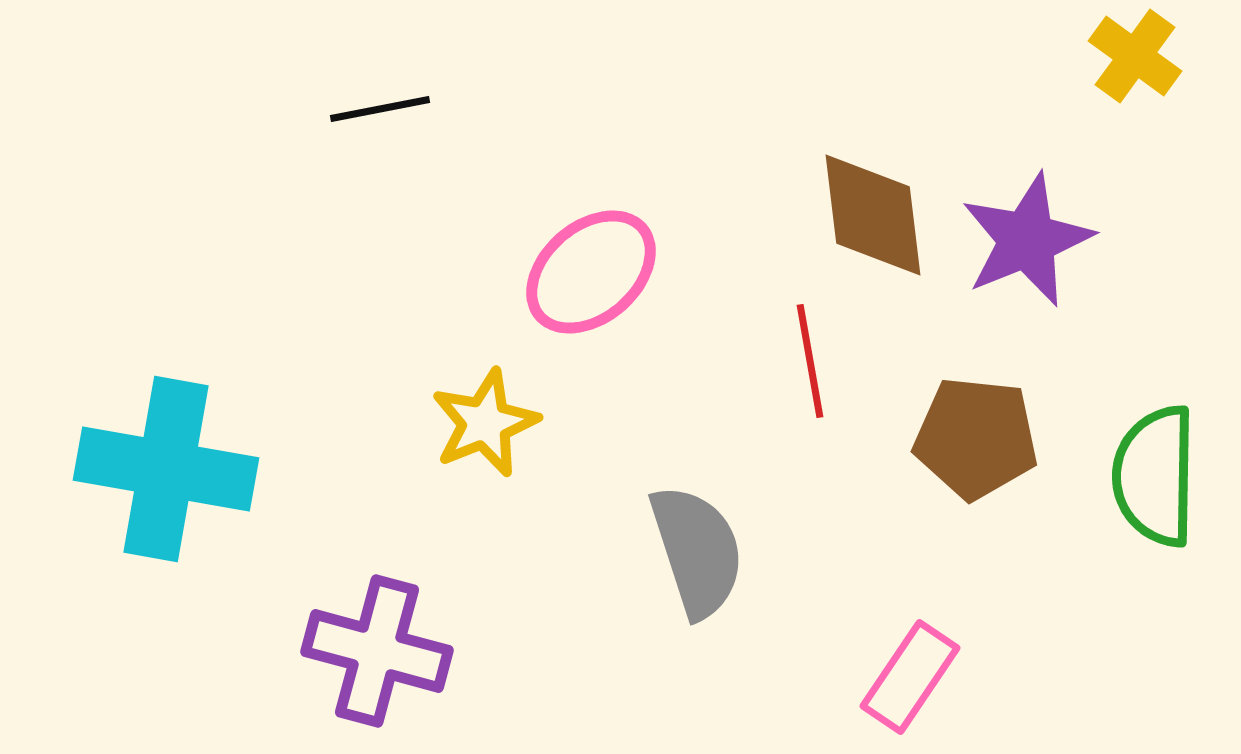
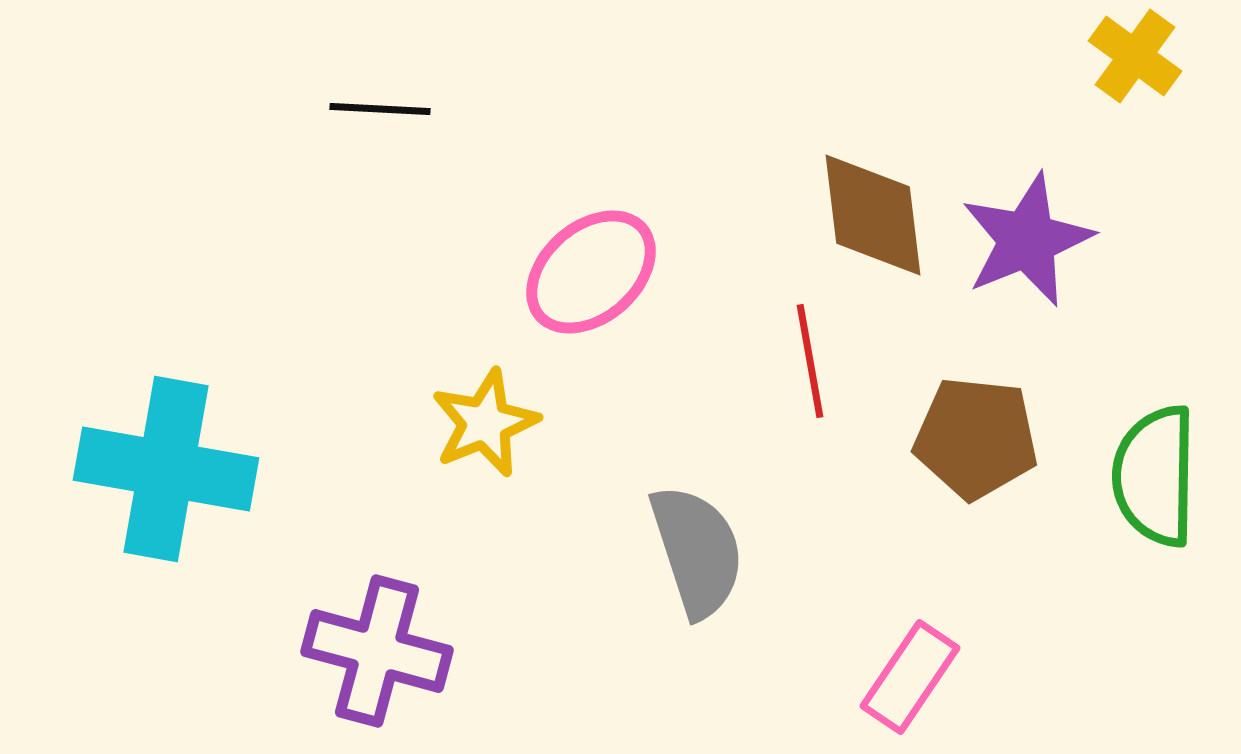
black line: rotated 14 degrees clockwise
